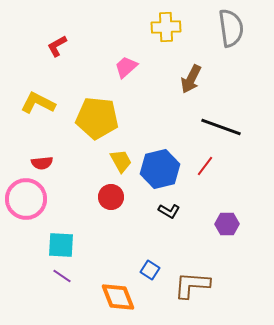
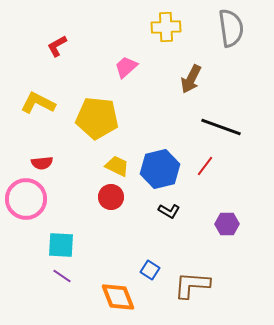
yellow trapezoid: moved 4 px left, 5 px down; rotated 35 degrees counterclockwise
